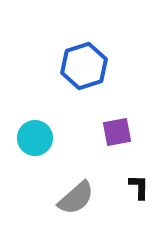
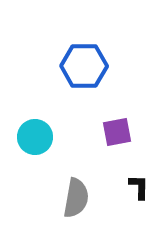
blue hexagon: rotated 18 degrees clockwise
cyan circle: moved 1 px up
gray semicircle: rotated 39 degrees counterclockwise
